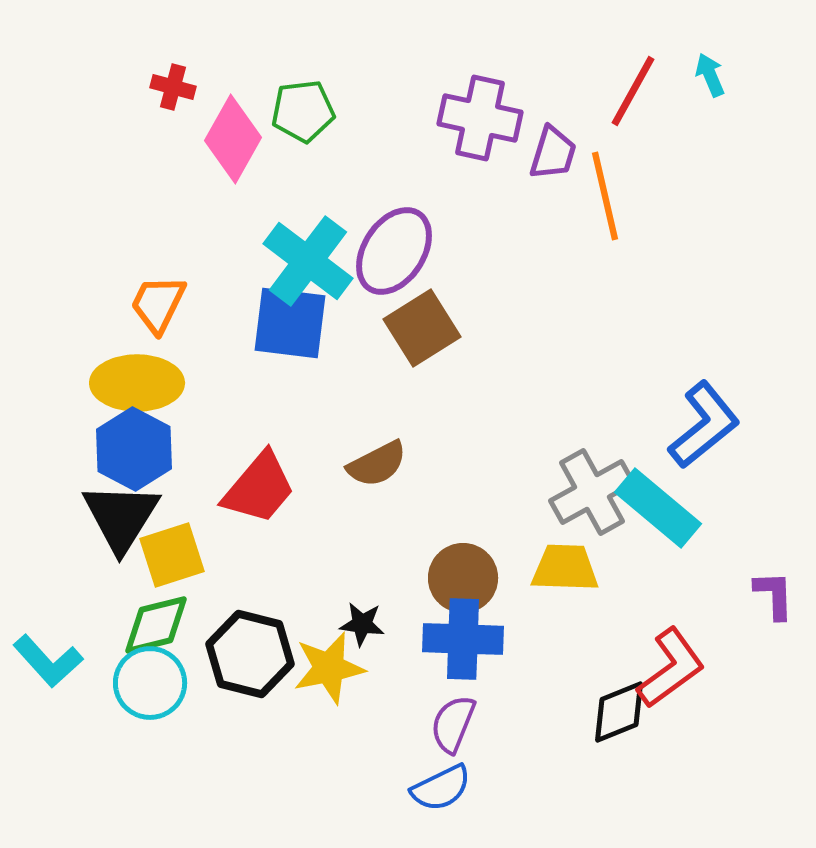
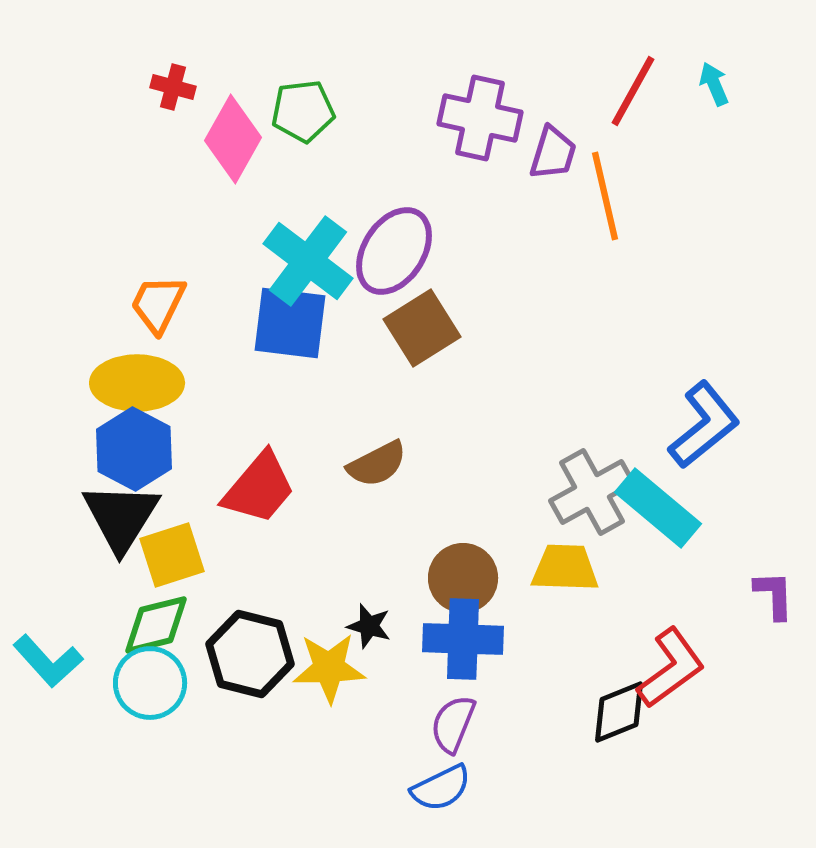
cyan arrow: moved 4 px right, 9 px down
black star: moved 7 px right, 2 px down; rotated 9 degrees clockwise
yellow star: rotated 10 degrees clockwise
